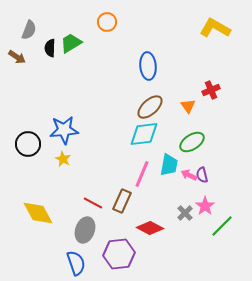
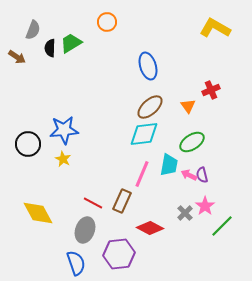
gray semicircle: moved 4 px right
blue ellipse: rotated 12 degrees counterclockwise
